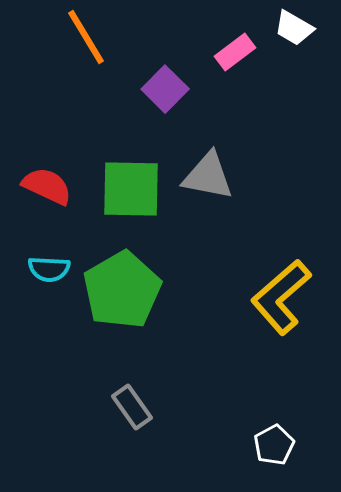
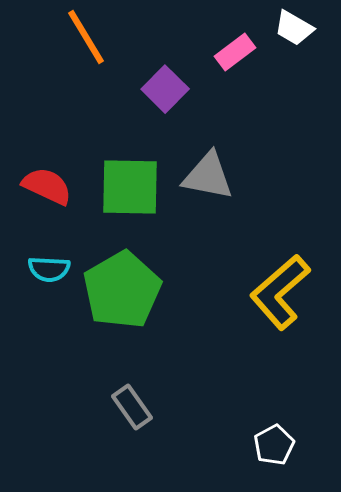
green square: moved 1 px left, 2 px up
yellow L-shape: moved 1 px left, 5 px up
